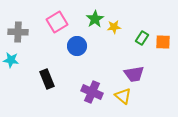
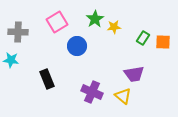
green rectangle: moved 1 px right
